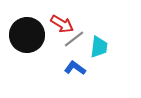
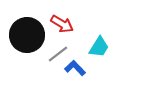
gray line: moved 16 px left, 15 px down
cyan trapezoid: rotated 25 degrees clockwise
blue L-shape: rotated 10 degrees clockwise
